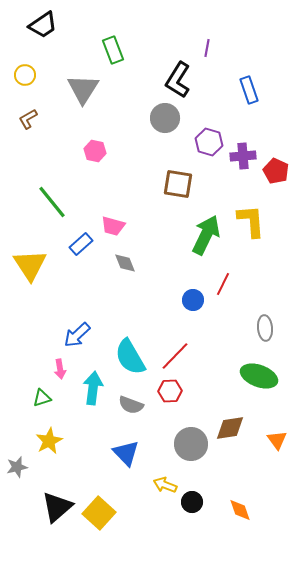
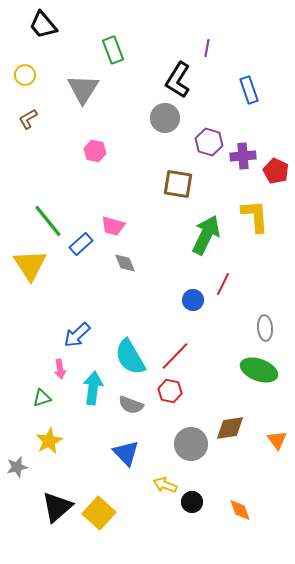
black trapezoid at (43, 25): rotated 84 degrees clockwise
green line at (52, 202): moved 4 px left, 19 px down
yellow L-shape at (251, 221): moved 4 px right, 5 px up
green ellipse at (259, 376): moved 6 px up
red hexagon at (170, 391): rotated 15 degrees clockwise
